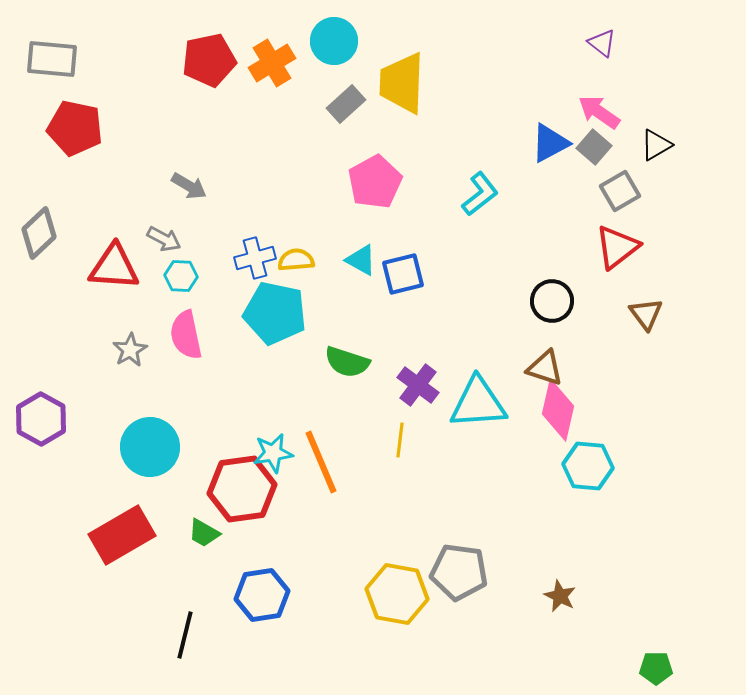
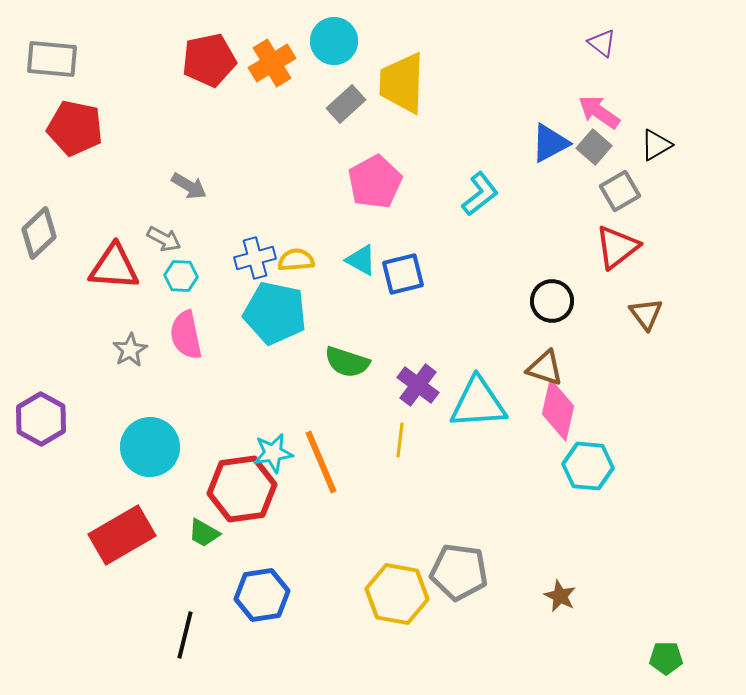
green pentagon at (656, 668): moved 10 px right, 10 px up
